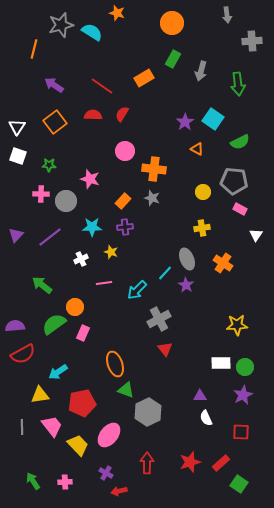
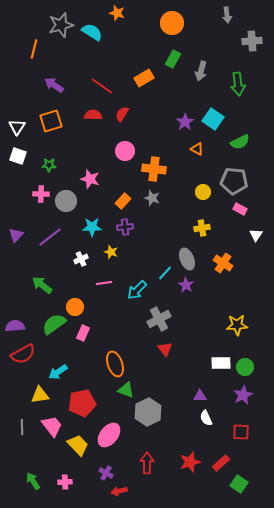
orange square at (55, 122): moved 4 px left, 1 px up; rotated 20 degrees clockwise
